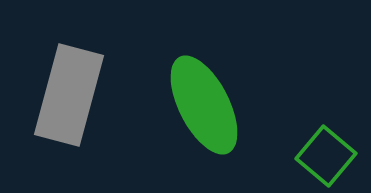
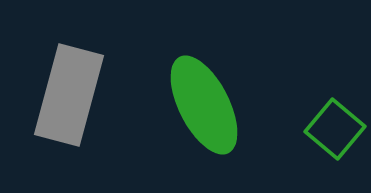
green square: moved 9 px right, 27 px up
